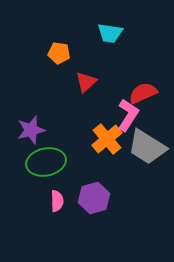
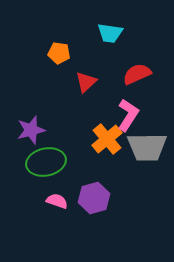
red semicircle: moved 6 px left, 19 px up
gray trapezoid: rotated 33 degrees counterclockwise
pink semicircle: rotated 70 degrees counterclockwise
